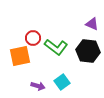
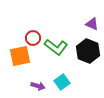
black hexagon: rotated 15 degrees clockwise
